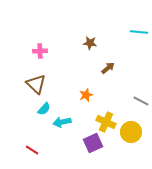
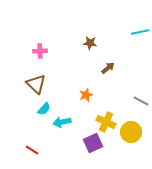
cyan line: moved 1 px right; rotated 18 degrees counterclockwise
